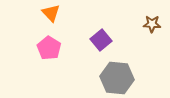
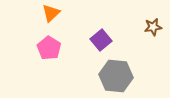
orange triangle: rotated 30 degrees clockwise
brown star: moved 1 px right, 3 px down; rotated 12 degrees counterclockwise
gray hexagon: moved 1 px left, 2 px up
